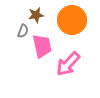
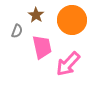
brown star: rotated 28 degrees counterclockwise
gray semicircle: moved 6 px left
pink trapezoid: moved 1 px down
